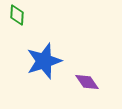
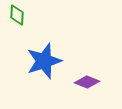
purple diamond: rotated 35 degrees counterclockwise
